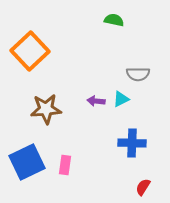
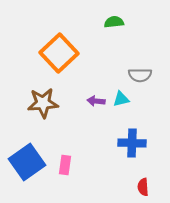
green semicircle: moved 2 px down; rotated 18 degrees counterclockwise
orange square: moved 29 px right, 2 px down
gray semicircle: moved 2 px right, 1 px down
cyan triangle: rotated 12 degrees clockwise
brown star: moved 3 px left, 6 px up
blue square: rotated 9 degrees counterclockwise
red semicircle: rotated 36 degrees counterclockwise
